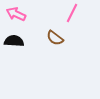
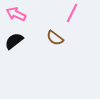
black semicircle: rotated 42 degrees counterclockwise
